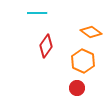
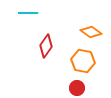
cyan line: moved 9 px left
orange hexagon: rotated 15 degrees counterclockwise
